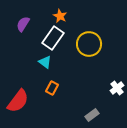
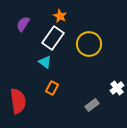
red semicircle: rotated 45 degrees counterclockwise
gray rectangle: moved 10 px up
